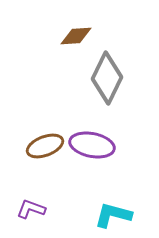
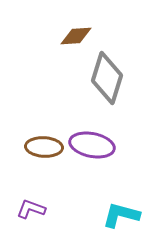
gray diamond: rotated 9 degrees counterclockwise
brown ellipse: moved 1 px left, 1 px down; rotated 24 degrees clockwise
cyan L-shape: moved 8 px right
